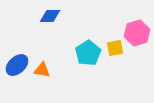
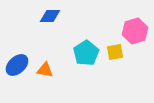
pink hexagon: moved 2 px left, 2 px up
yellow square: moved 4 px down
cyan pentagon: moved 2 px left
orange triangle: moved 3 px right
